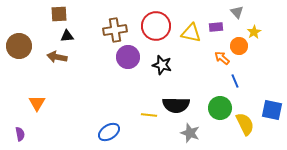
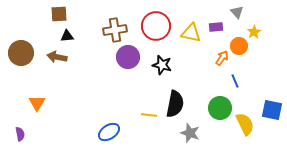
brown circle: moved 2 px right, 7 px down
orange arrow: rotated 84 degrees clockwise
black semicircle: moved 1 px left, 1 px up; rotated 80 degrees counterclockwise
